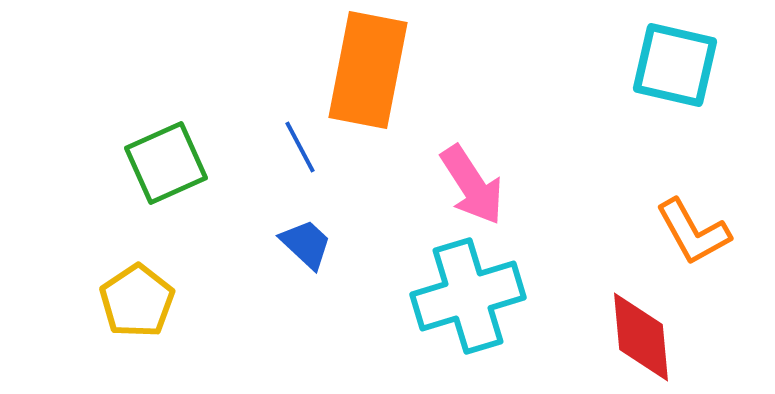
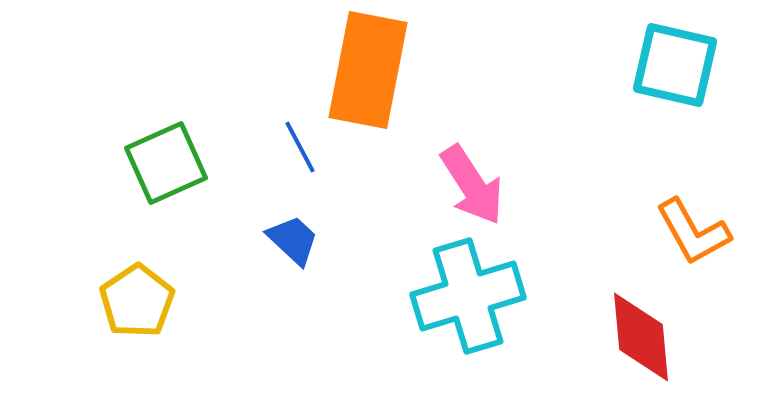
blue trapezoid: moved 13 px left, 4 px up
